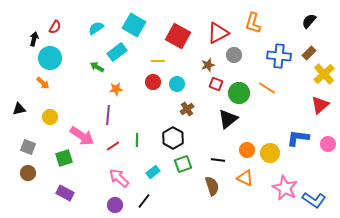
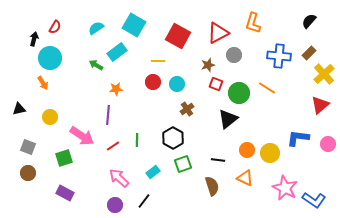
green arrow at (97, 67): moved 1 px left, 2 px up
orange arrow at (43, 83): rotated 16 degrees clockwise
